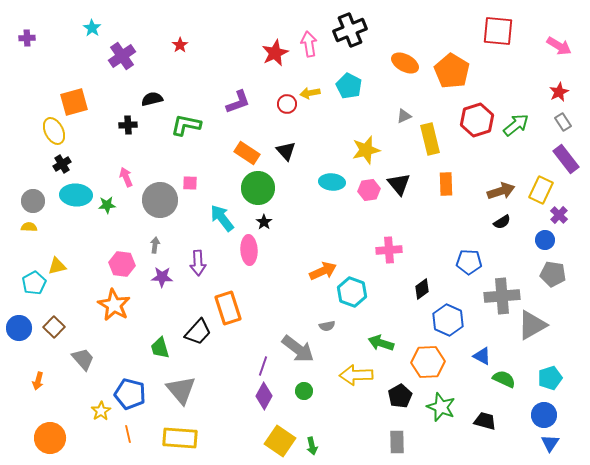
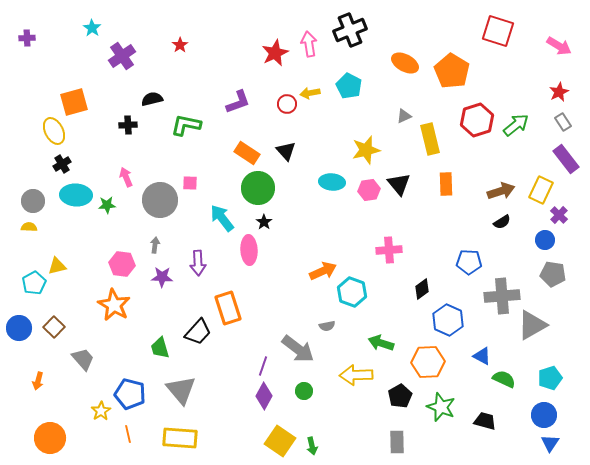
red square at (498, 31): rotated 12 degrees clockwise
